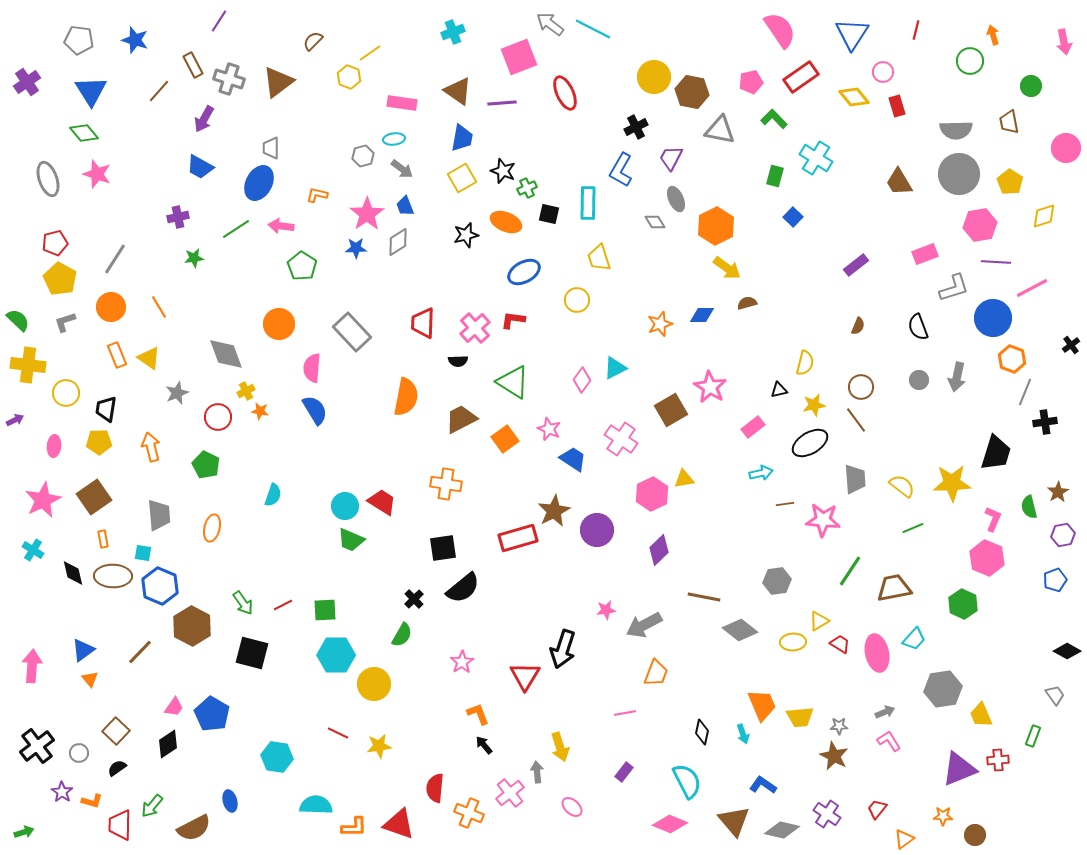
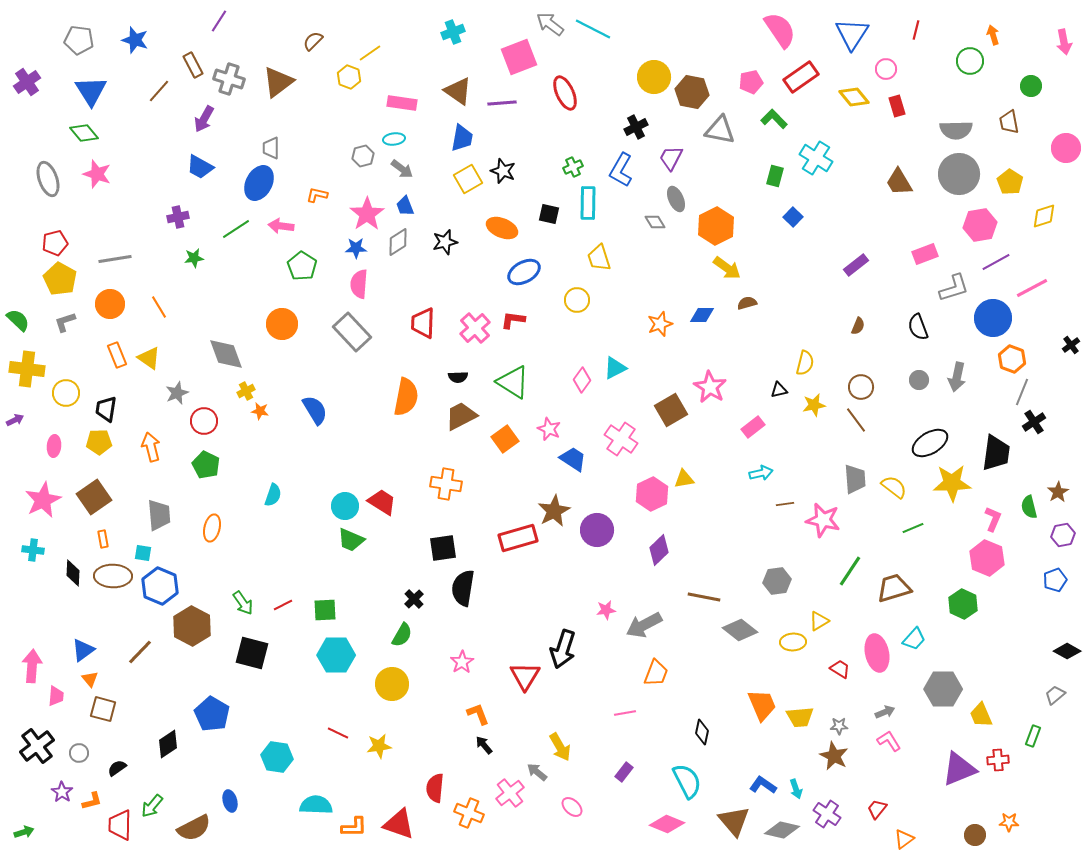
pink circle at (883, 72): moved 3 px right, 3 px up
yellow square at (462, 178): moved 6 px right, 1 px down
green cross at (527, 188): moved 46 px right, 21 px up
orange ellipse at (506, 222): moved 4 px left, 6 px down
black star at (466, 235): moved 21 px left, 7 px down
gray line at (115, 259): rotated 48 degrees clockwise
purple line at (996, 262): rotated 32 degrees counterclockwise
orange circle at (111, 307): moved 1 px left, 3 px up
orange circle at (279, 324): moved 3 px right
black semicircle at (458, 361): moved 16 px down
yellow cross at (28, 365): moved 1 px left, 4 px down
pink semicircle at (312, 368): moved 47 px right, 84 px up
gray line at (1025, 392): moved 3 px left
red circle at (218, 417): moved 14 px left, 4 px down
brown trapezoid at (461, 419): moved 3 px up
black cross at (1045, 422): moved 11 px left; rotated 25 degrees counterclockwise
black ellipse at (810, 443): moved 120 px right
black trapezoid at (996, 453): rotated 9 degrees counterclockwise
yellow semicircle at (902, 486): moved 8 px left, 1 px down
pink star at (823, 520): rotated 8 degrees clockwise
cyan cross at (33, 550): rotated 25 degrees counterclockwise
black diamond at (73, 573): rotated 16 degrees clockwise
black semicircle at (463, 588): rotated 138 degrees clockwise
brown trapezoid at (894, 588): rotated 6 degrees counterclockwise
red trapezoid at (840, 644): moved 25 px down
yellow circle at (374, 684): moved 18 px right
gray hexagon at (943, 689): rotated 9 degrees clockwise
gray trapezoid at (1055, 695): rotated 95 degrees counterclockwise
pink trapezoid at (174, 707): moved 118 px left, 11 px up; rotated 30 degrees counterclockwise
brown square at (116, 731): moved 13 px left, 22 px up; rotated 28 degrees counterclockwise
cyan arrow at (743, 734): moved 53 px right, 55 px down
yellow arrow at (560, 747): rotated 12 degrees counterclockwise
gray arrow at (537, 772): rotated 45 degrees counterclockwise
orange L-shape at (92, 801): rotated 30 degrees counterclockwise
orange star at (943, 816): moved 66 px right, 6 px down
pink diamond at (670, 824): moved 3 px left
